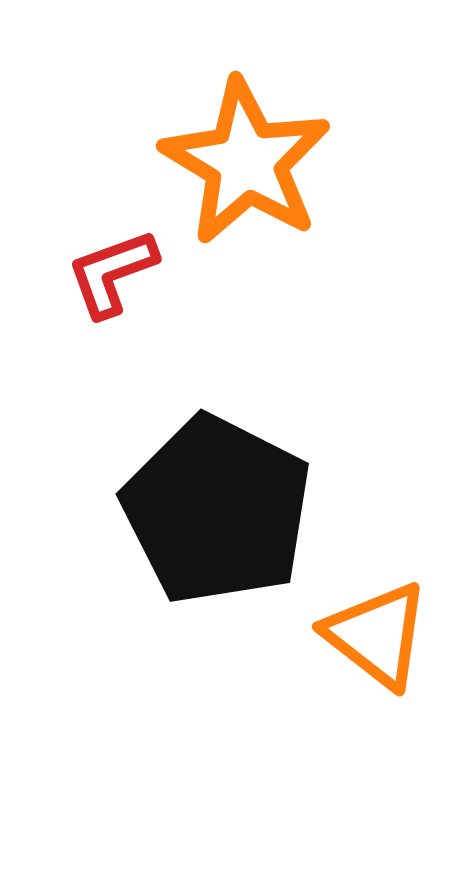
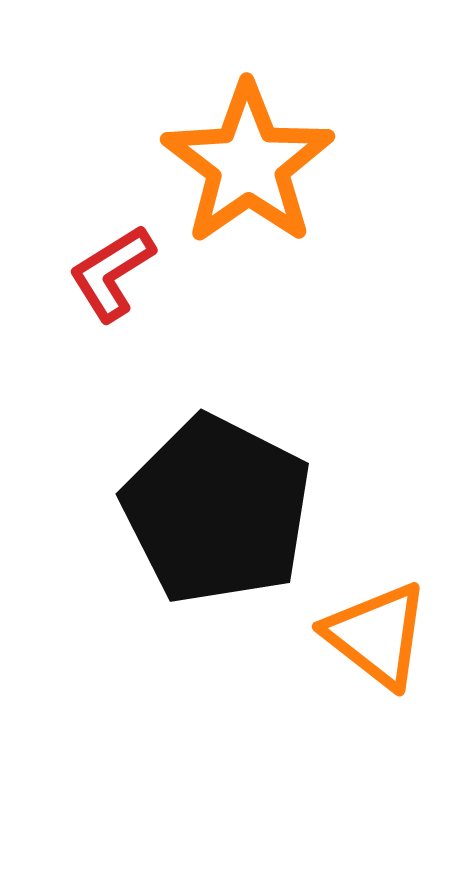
orange star: moved 2 px right, 2 px down; rotated 6 degrees clockwise
red L-shape: rotated 12 degrees counterclockwise
